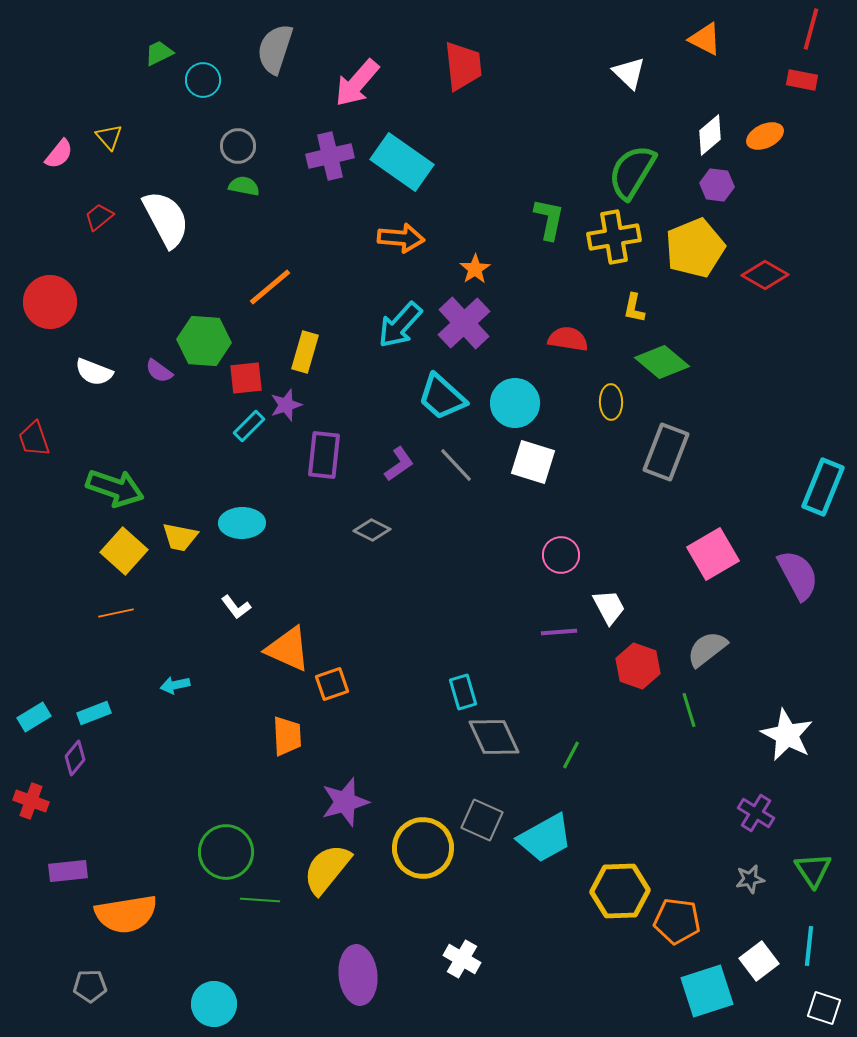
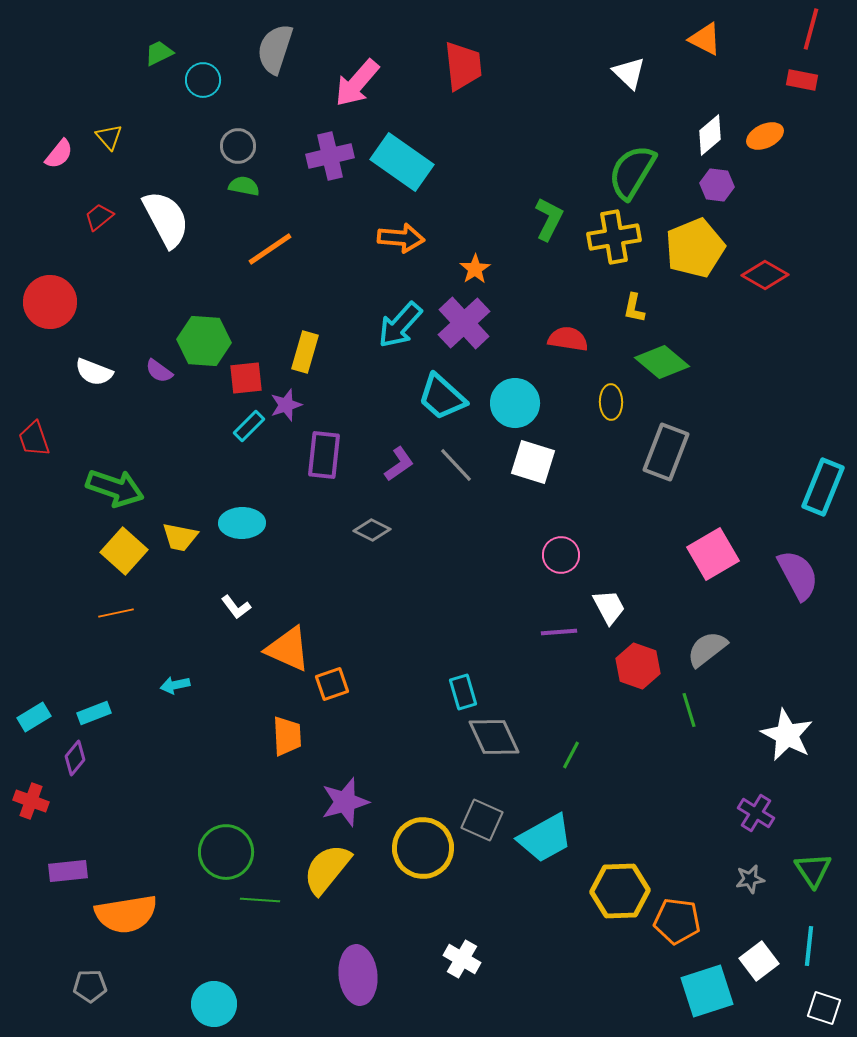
green L-shape at (549, 219): rotated 15 degrees clockwise
orange line at (270, 287): moved 38 px up; rotated 6 degrees clockwise
